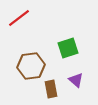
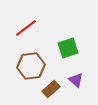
red line: moved 7 px right, 10 px down
brown rectangle: rotated 60 degrees clockwise
